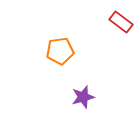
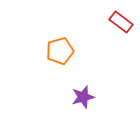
orange pentagon: rotated 8 degrees counterclockwise
